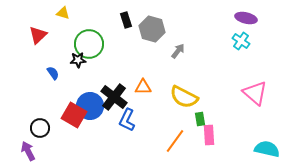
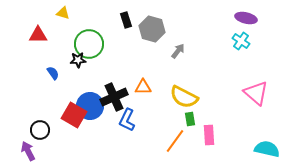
red triangle: rotated 42 degrees clockwise
pink triangle: moved 1 px right
black cross: rotated 28 degrees clockwise
green rectangle: moved 10 px left
black circle: moved 2 px down
